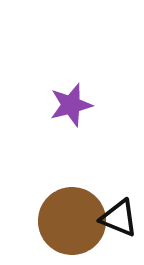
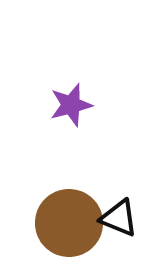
brown circle: moved 3 px left, 2 px down
